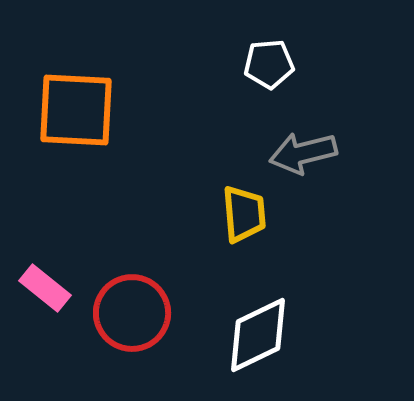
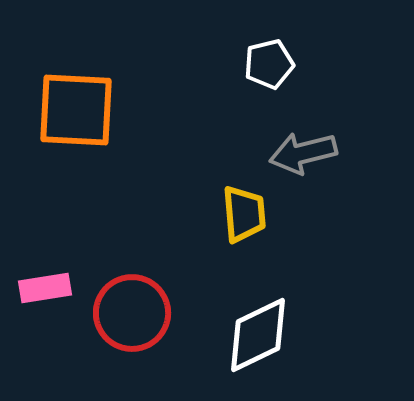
white pentagon: rotated 9 degrees counterclockwise
pink rectangle: rotated 48 degrees counterclockwise
